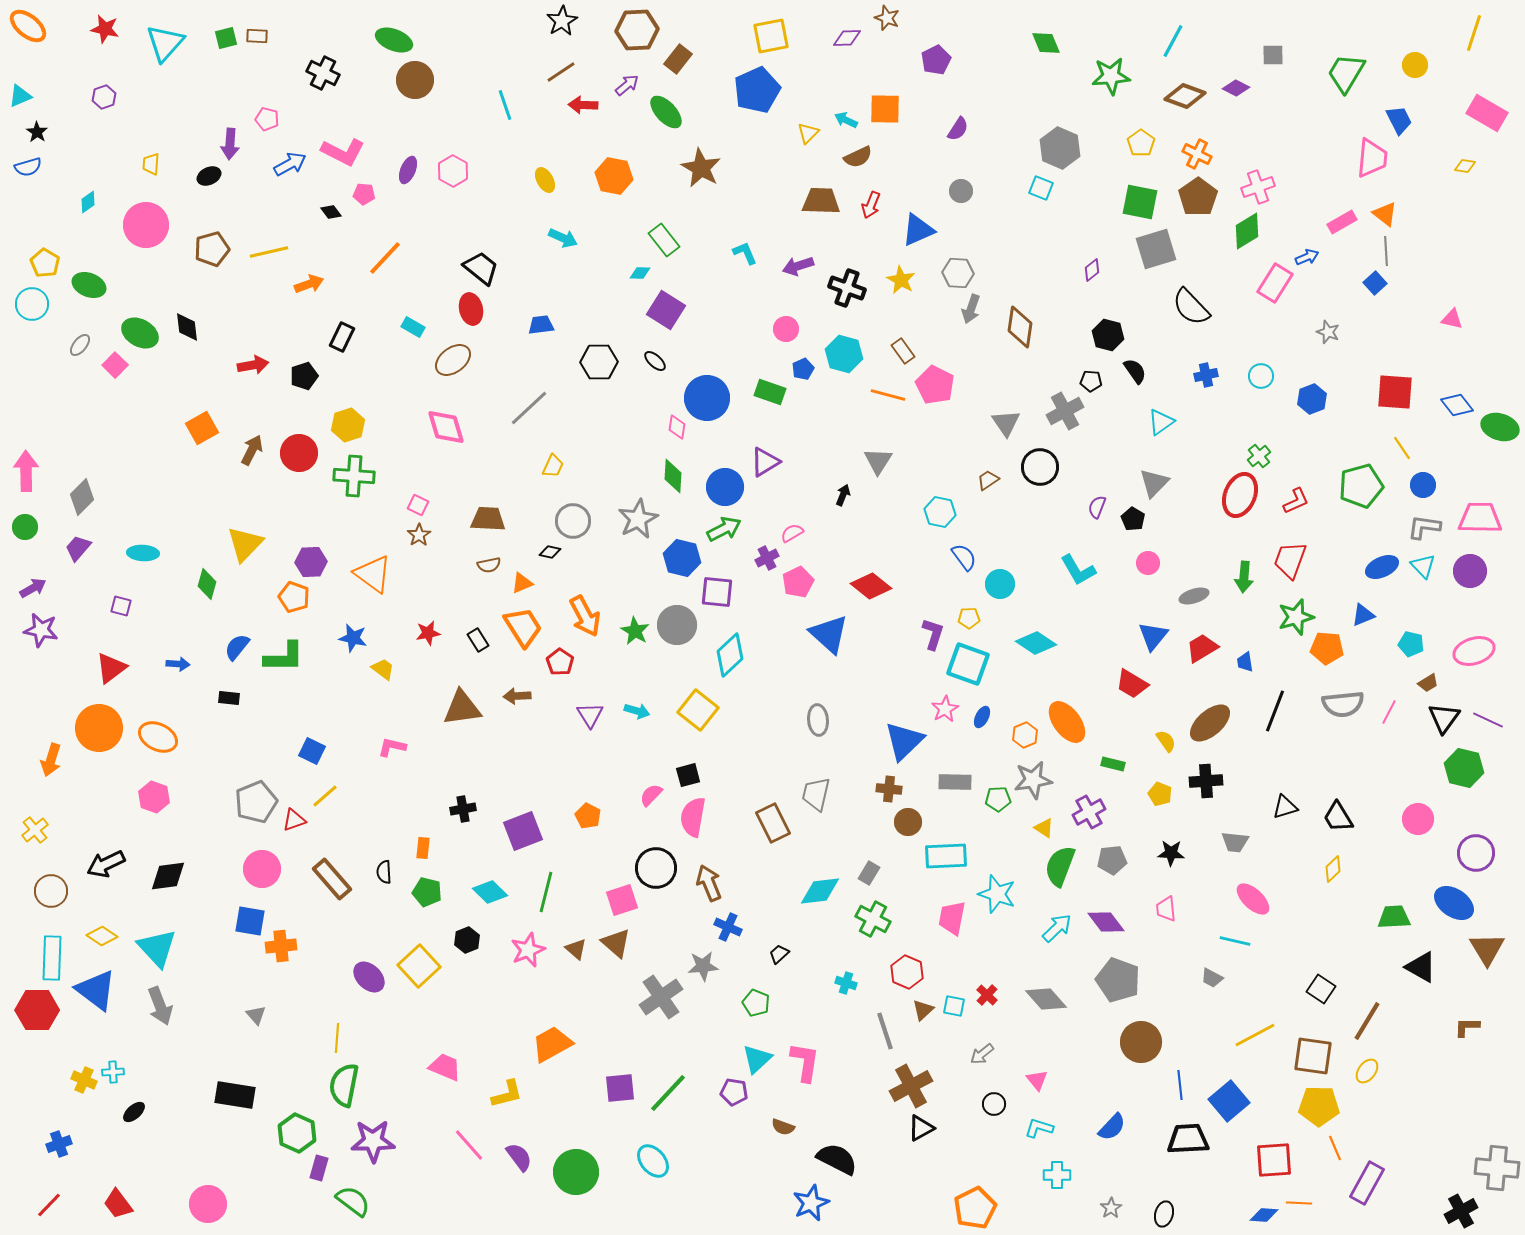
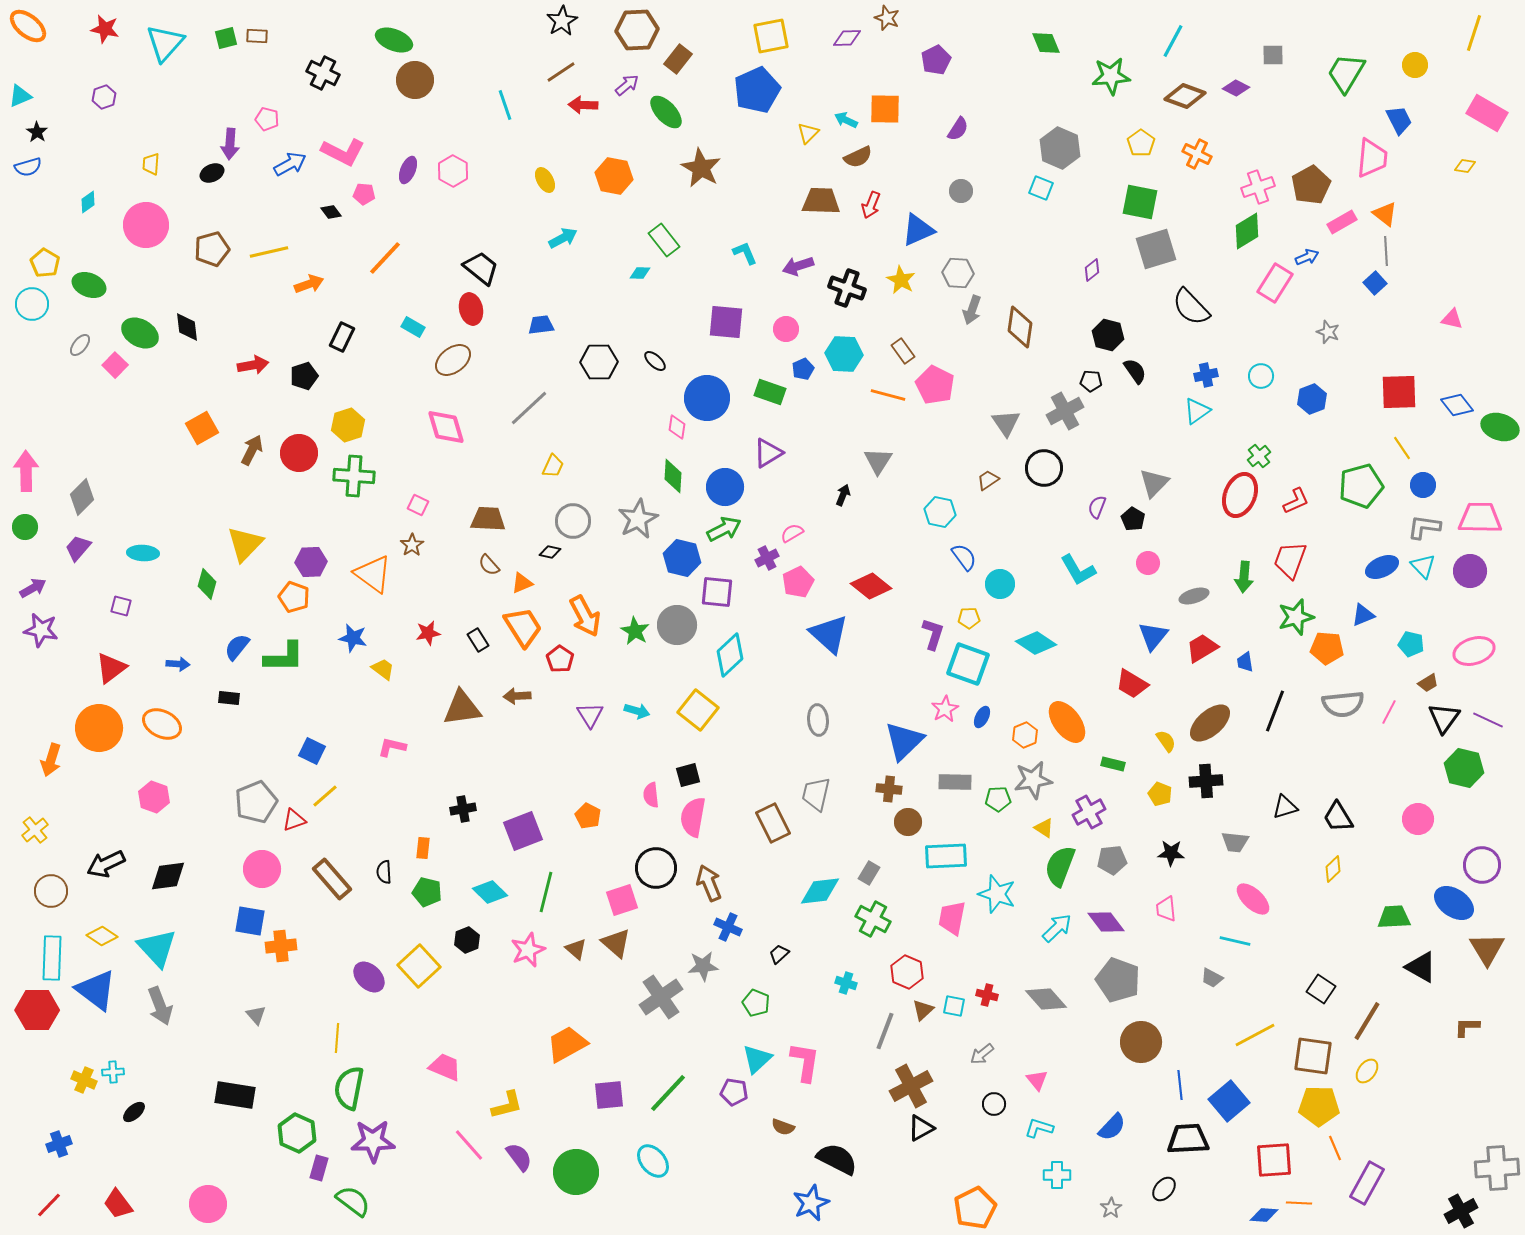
black ellipse at (209, 176): moved 3 px right, 3 px up
brown pentagon at (1198, 197): moved 113 px right, 12 px up; rotated 6 degrees clockwise
cyan arrow at (563, 238): rotated 52 degrees counterclockwise
gray arrow at (971, 309): moved 1 px right, 1 px down
purple square at (666, 310): moved 60 px right, 12 px down; rotated 27 degrees counterclockwise
cyan hexagon at (844, 354): rotated 12 degrees counterclockwise
red square at (1395, 392): moved 4 px right; rotated 6 degrees counterclockwise
cyan triangle at (1161, 422): moved 36 px right, 11 px up
purple triangle at (765, 462): moved 3 px right, 9 px up
black circle at (1040, 467): moved 4 px right, 1 px down
brown star at (419, 535): moved 7 px left, 10 px down
brown semicircle at (489, 565): rotated 60 degrees clockwise
red pentagon at (560, 662): moved 3 px up
orange ellipse at (158, 737): moved 4 px right, 13 px up
pink semicircle at (651, 795): rotated 50 degrees counterclockwise
purple circle at (1476, 853): moved 6 px right, 12 px down
red cross at (987, 995): rotated 30 degrees counterclockwise
gray line at (885, 1031): rotated 39 degrees clockwise
orange trapezoid at (552, 1044): moved 15 px right
green semicircle at (344, 1085): moved 5 px right, 3 px down
purple square at (620, 1088): moved 11 px left, 7 px down
yellow L-shape at (507, 1094): moved 11 px down
gray cross at (1497, 1168): rotated 9 degrees counterclockwise
black ellipse at (1164, 1214): moved 25 px up; rotated 25 degrees clockwise
